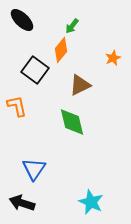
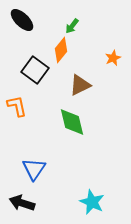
cyan star: moved 1 px right
